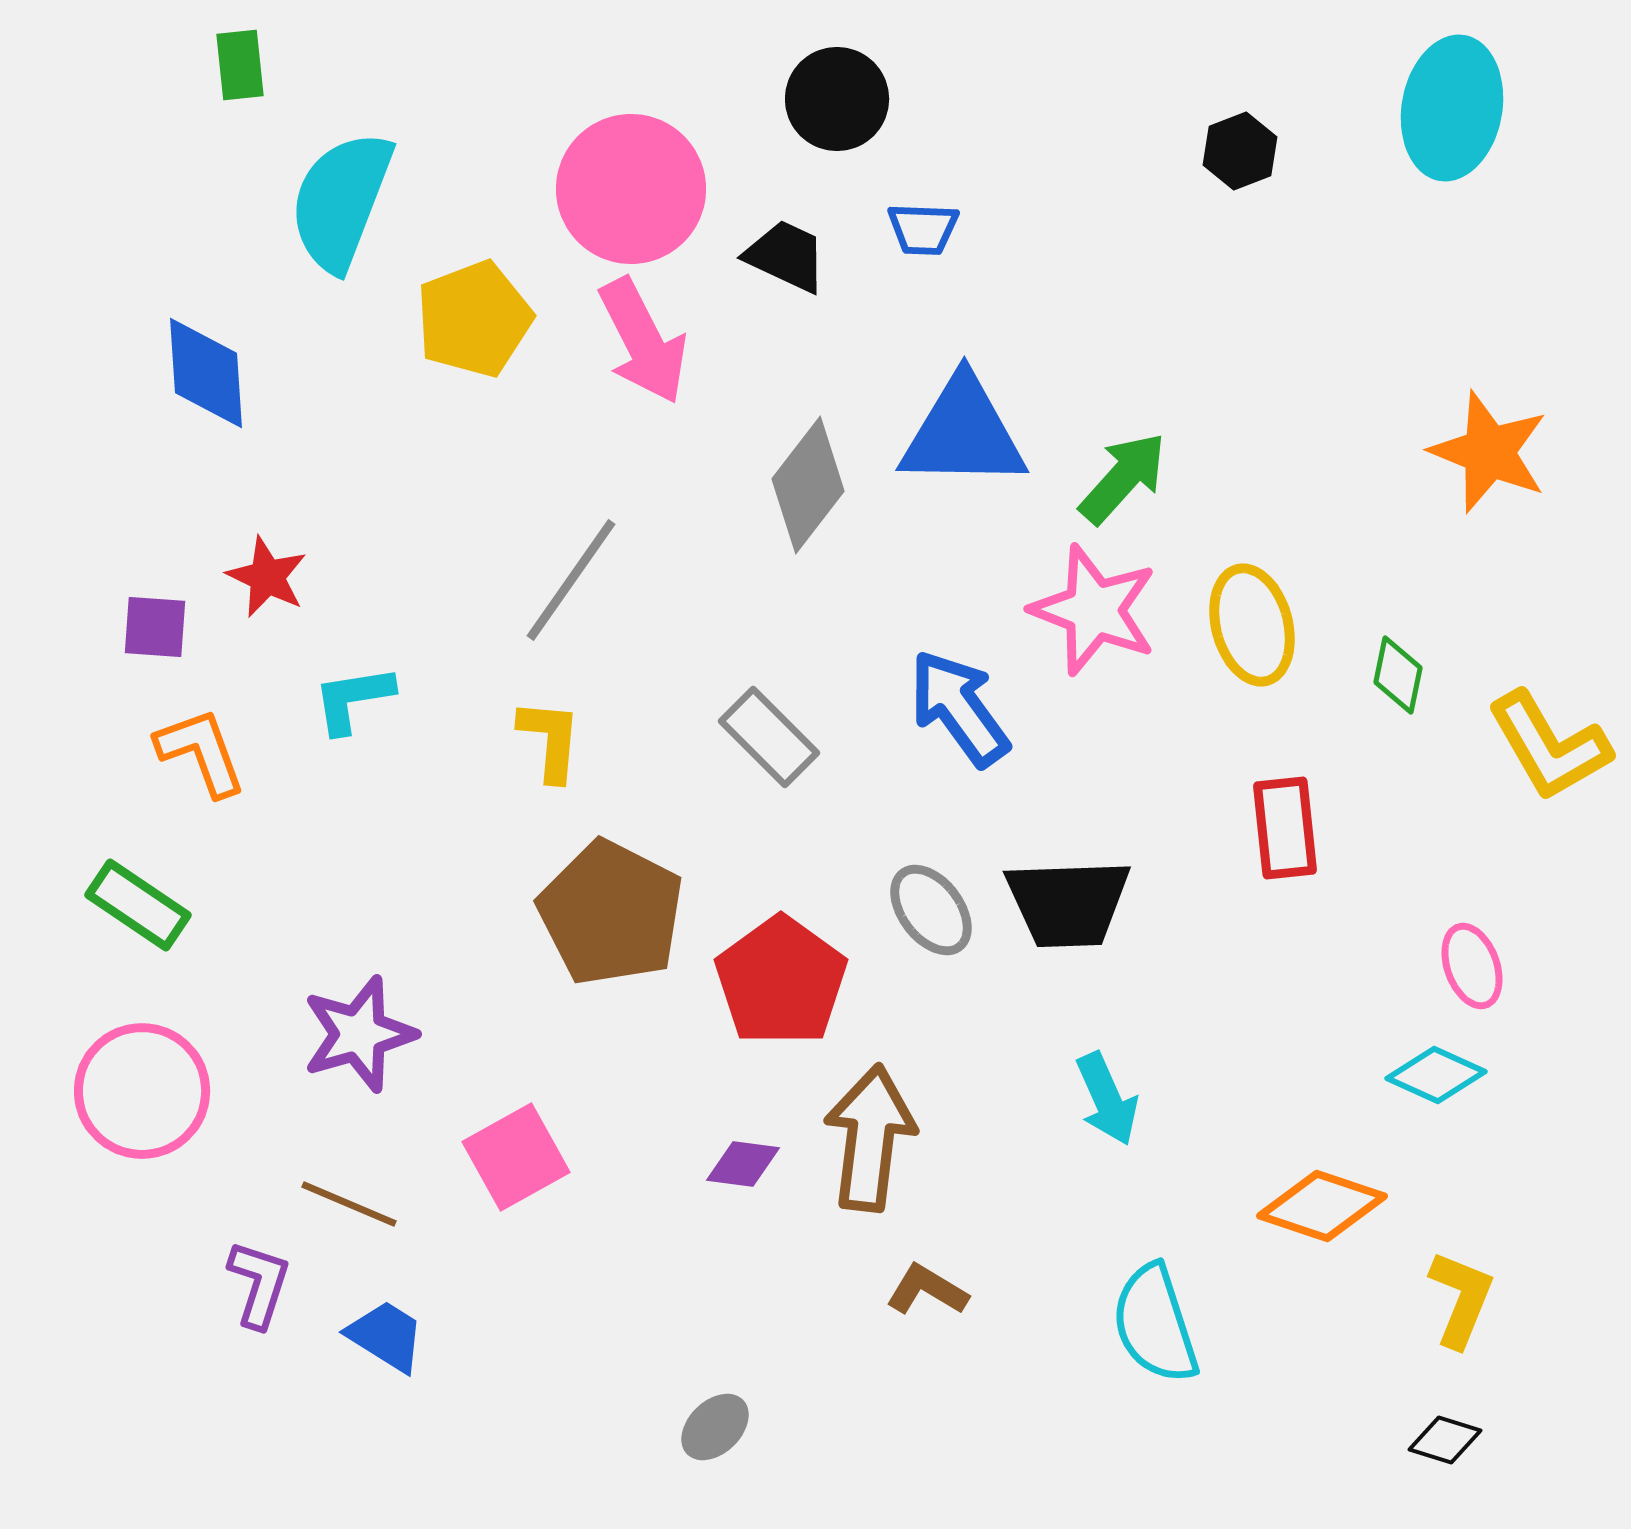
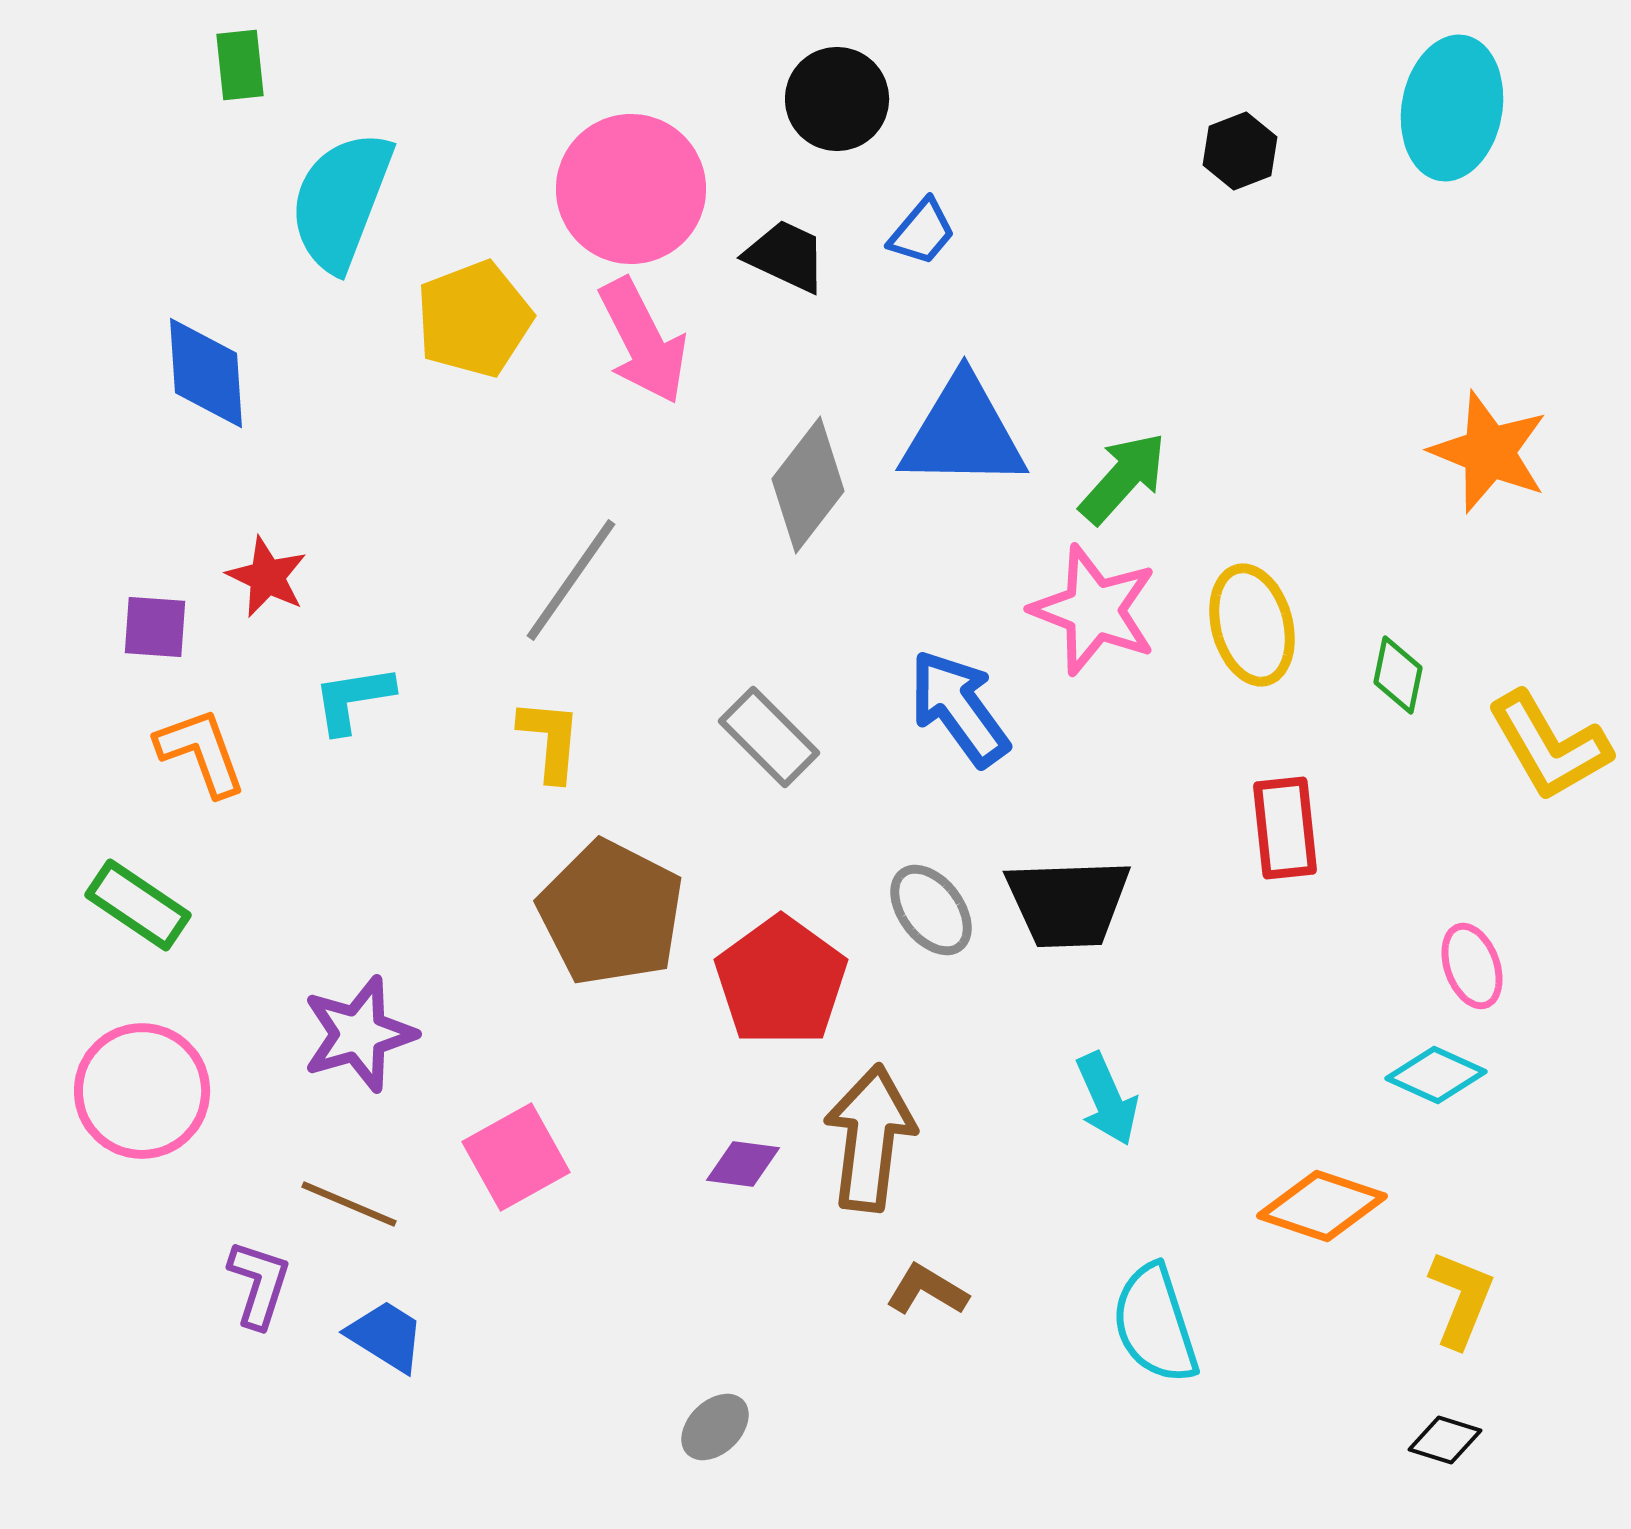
blue trapezoid at (923, 229): moved 1 px left, 3 px down; rotated 52 degrees counterclockwise
